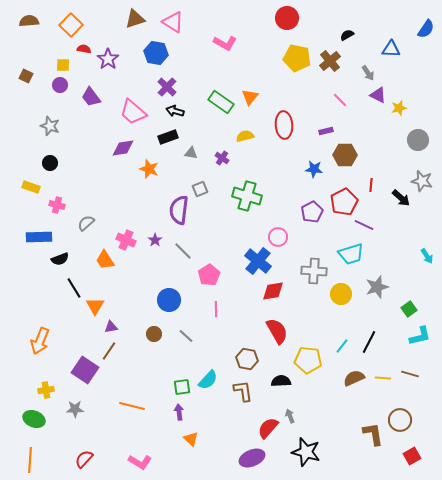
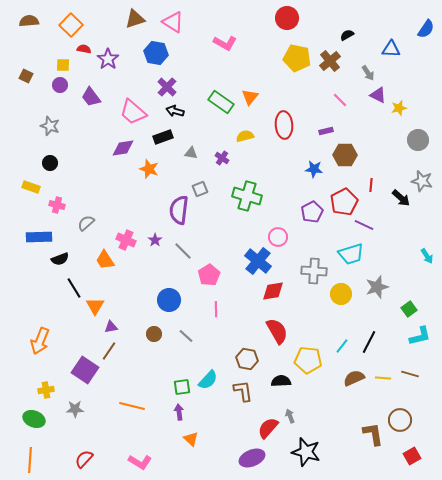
black rectangle at (168, 137): moved 5 px left
